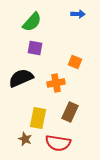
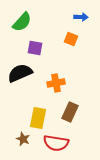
blue arrow: moved 3 px right, 3 px down
green semicircle: moved 10 px left
orange square: moved 4 px left, 23 px up
black semicircle: moved 1 px left, 5 px up
brown star: moved 2 px left
red semicircle: moved 2 px left
